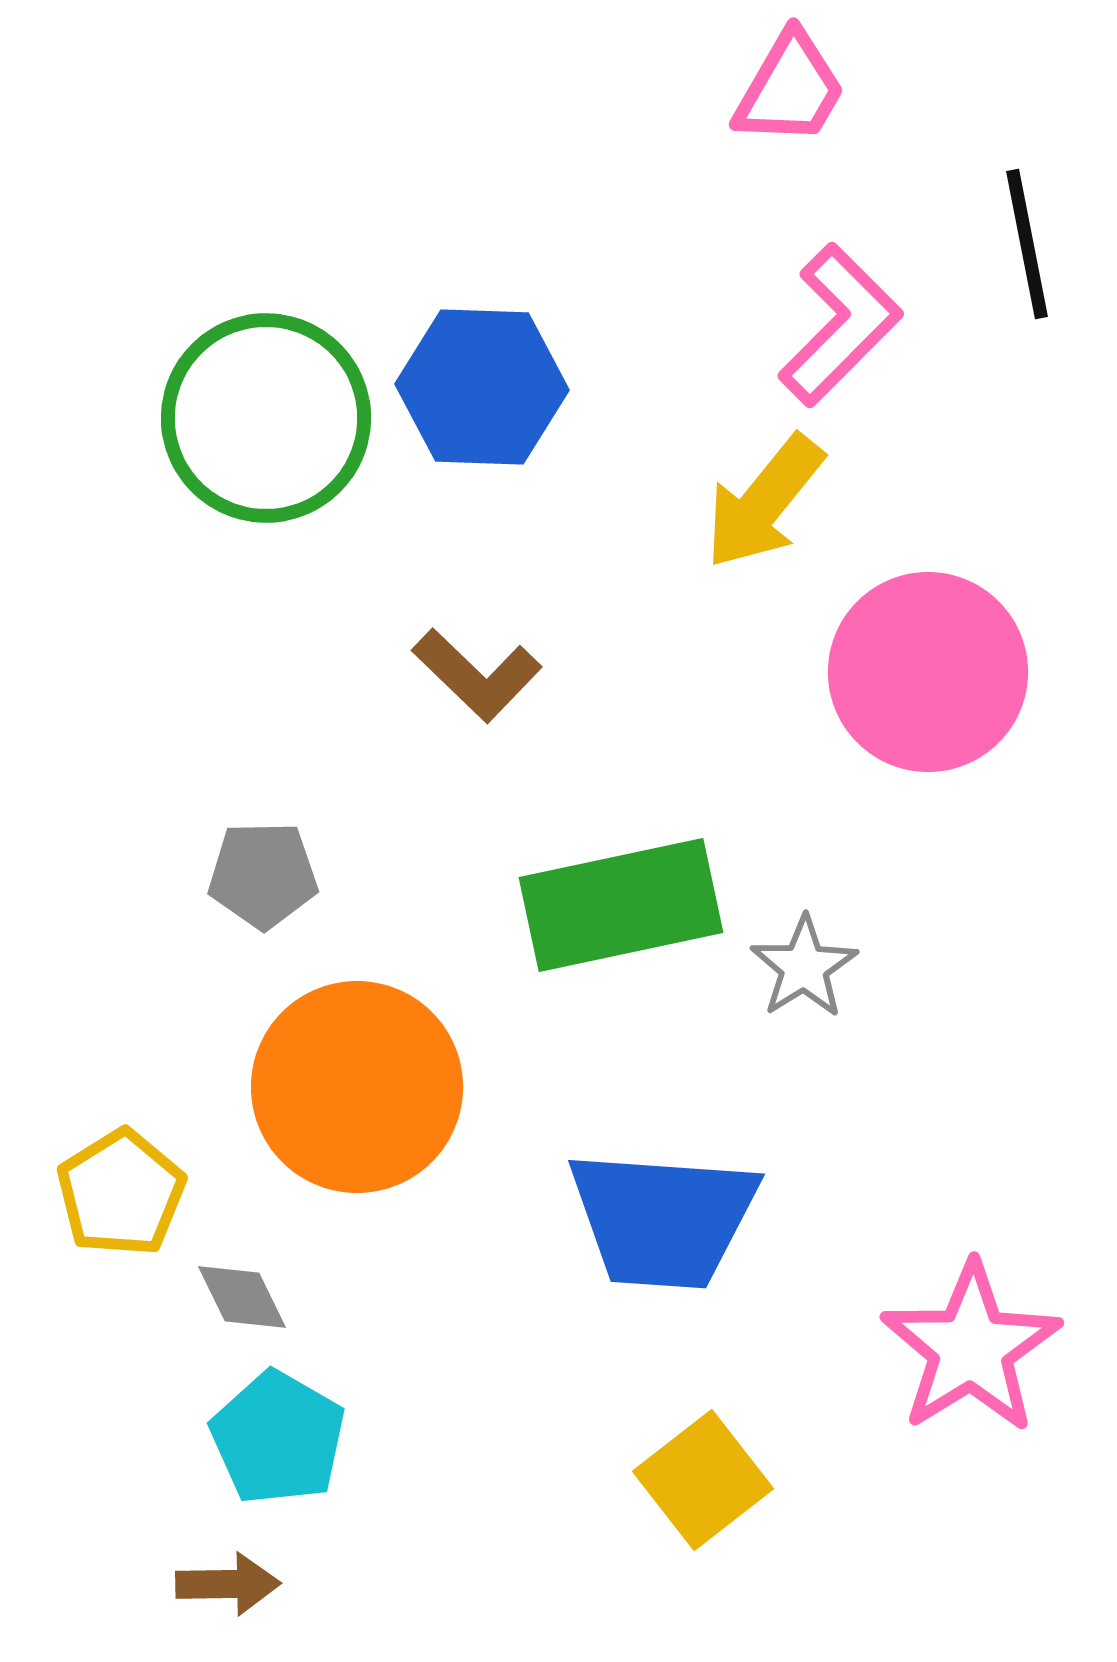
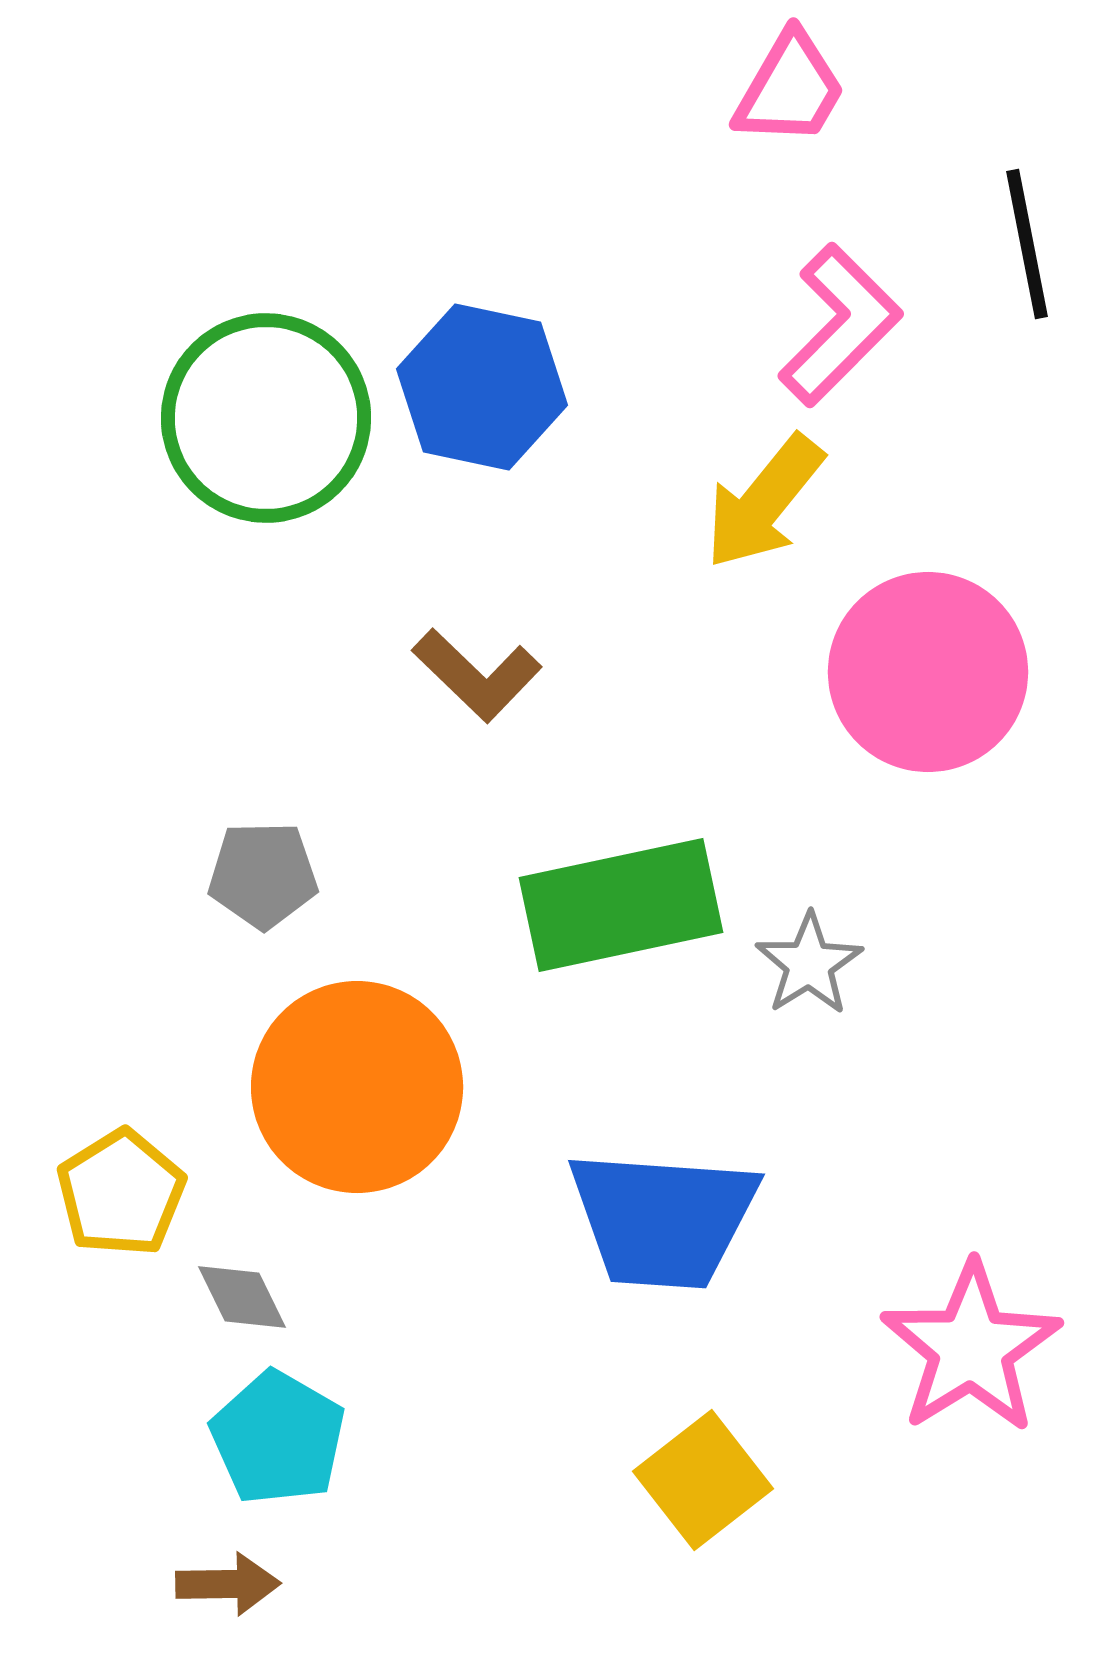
blue hexagon: rotated 10 degrees clockwise
gray star: moved 5 px right, 3 px up
